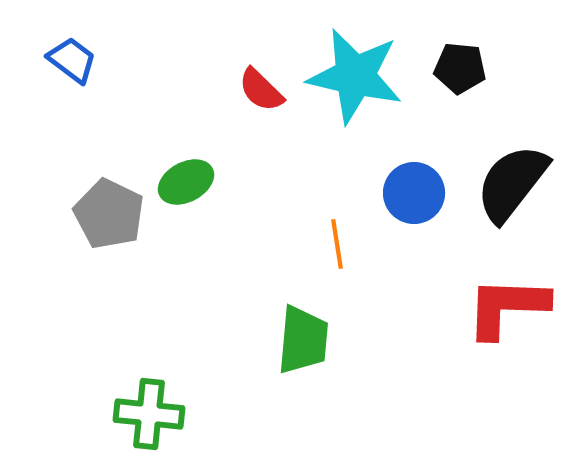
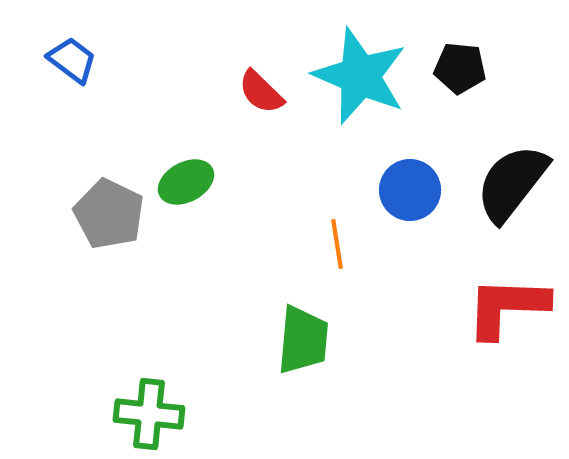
cyan star: moved 5 px right; rotated 10 degrees clockwise
red semicircle: moved 2 px down
blue circle: moved 4 px left, 3 px up
